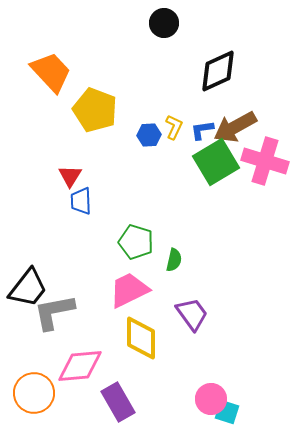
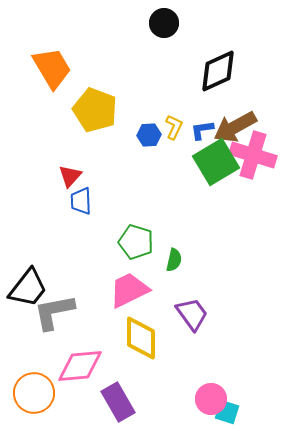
orange trapezoid: moved 1 px right, 4 px up; rotated 12 degrees clockwise
pink cross: moved 12 px left, 6 px up
red triangle: rotated 10 degrees clockwise
